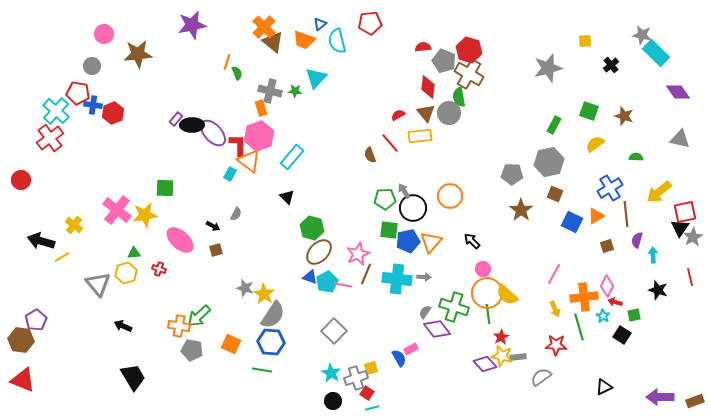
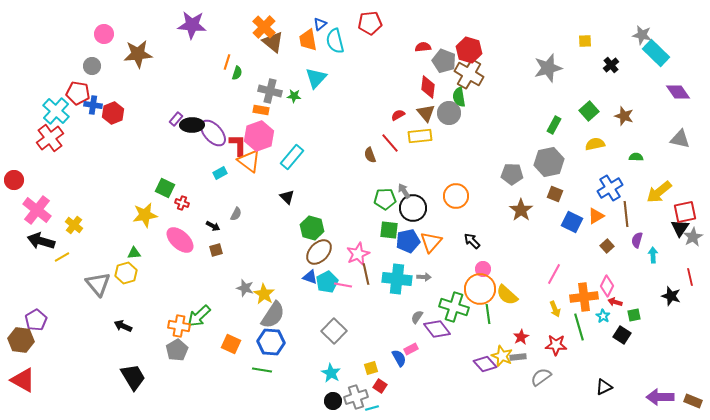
purple star at (192, 25): rotated 16 degrees clockwise
orange trapezoid at (304, 40): moved 4 px right; rotated 60 degrees clockwise
cyan semicircle at (337, 41): moved 2 px left
green semicircle at (237, 73): rotated 40 degrees clockwise
green star at (295, 91): moved 1 px left, 5 px down
orange rectangle at (261, 108): moved 2 px down; rotated 63 degrees counterclockwise
green square at (589, 111): rotated 30 degrees clockwise
yellow semicircle at (595, 144): rotated 24 degrees clockwise
cyan rectangle at (230, 174): moved 10 px left, 1 px up; rotated 32 degrees clockwise
red circle at (21, 180): moved 7 px left
green square at (165, 188): rotated 24 degrees clockwise
orange circle at (450, 196): moved 6 px right
pink cross at (117, 210): moved 80 px left
brown square at (607, 246): rotated 24 degrees counterclockwise
red cross at (159, 269): moved 23 px right, 66 px up
brown line at (366, 274): rotated 35 degrees counterclockwise
black star at (658, 290): moved 13 px right, 6 px down
orange circle at (487, 293): moved 7 px left, 4 px up
gray semicircle at (425, 312): moved 8 px left, 5 px down
red star at (501, 337): moved 20 px right
gray pentagon at (192, 350): moved 15 px left; rotated 30 degrees clockwise
yellow star at (502, 356): rotated 10 degrees clockwise
gray cross at (356, 378): moved 19 px down
red triangle at (23, 380): rotated 8 degrees clockwise
red square at (367, 393): moved 13 px right, 7 px up
brown rectangle at (695, 401): moved 2 px left; rotated 42 degrees clockwise
